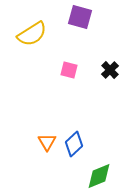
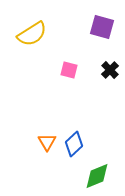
purple square: moved 22 px right, 10 px down
green diamond: moved 2 px left
